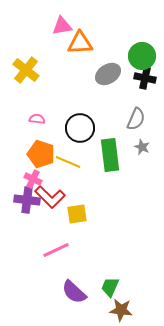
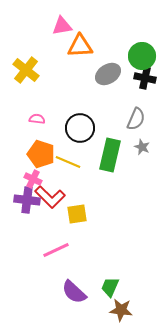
orange triangle: moved 3 px down
green rectangle: rotated 20 degrees clockwise
